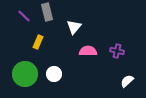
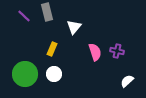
yellow rectangle: moved 14 px right, 7 px down
pink semicircle: moved 7 px right, 1 px down; rotated 72 degrees clockwise
